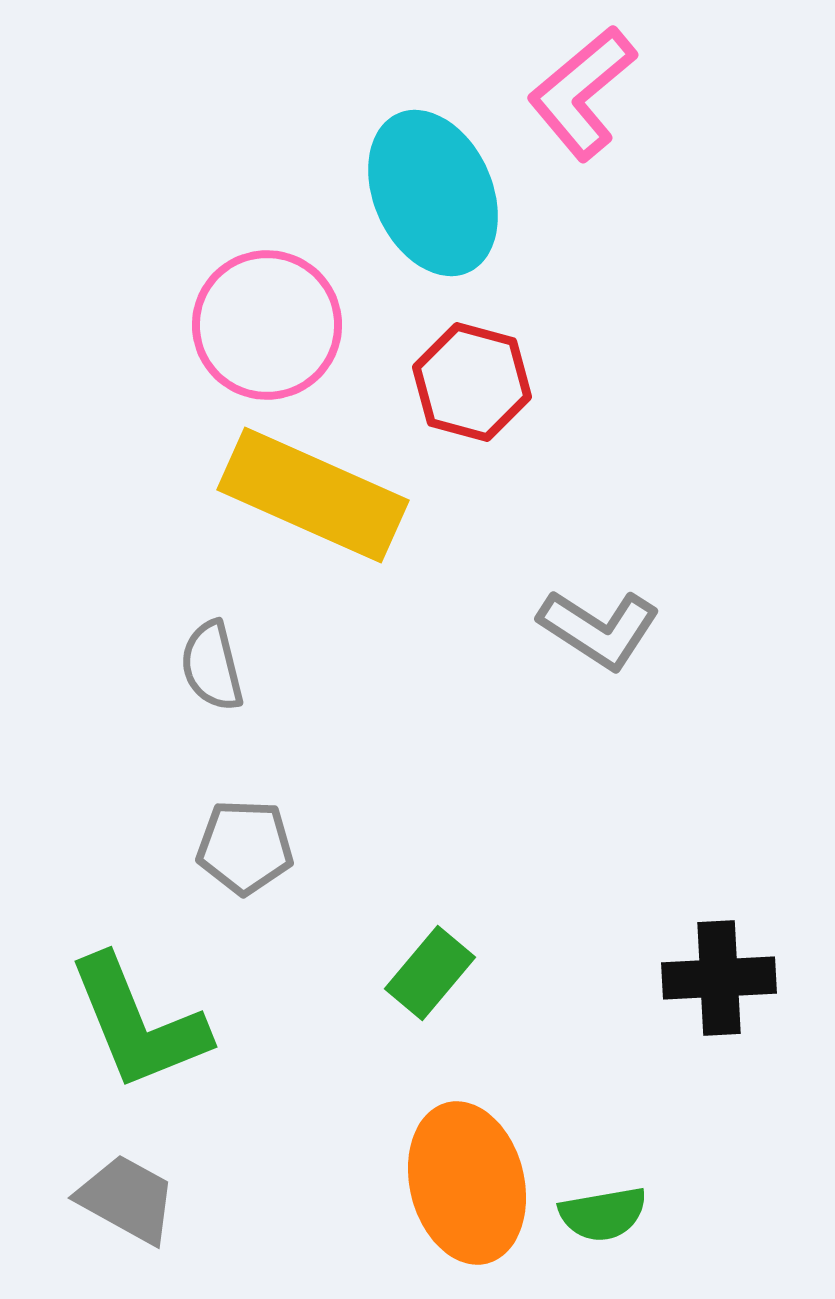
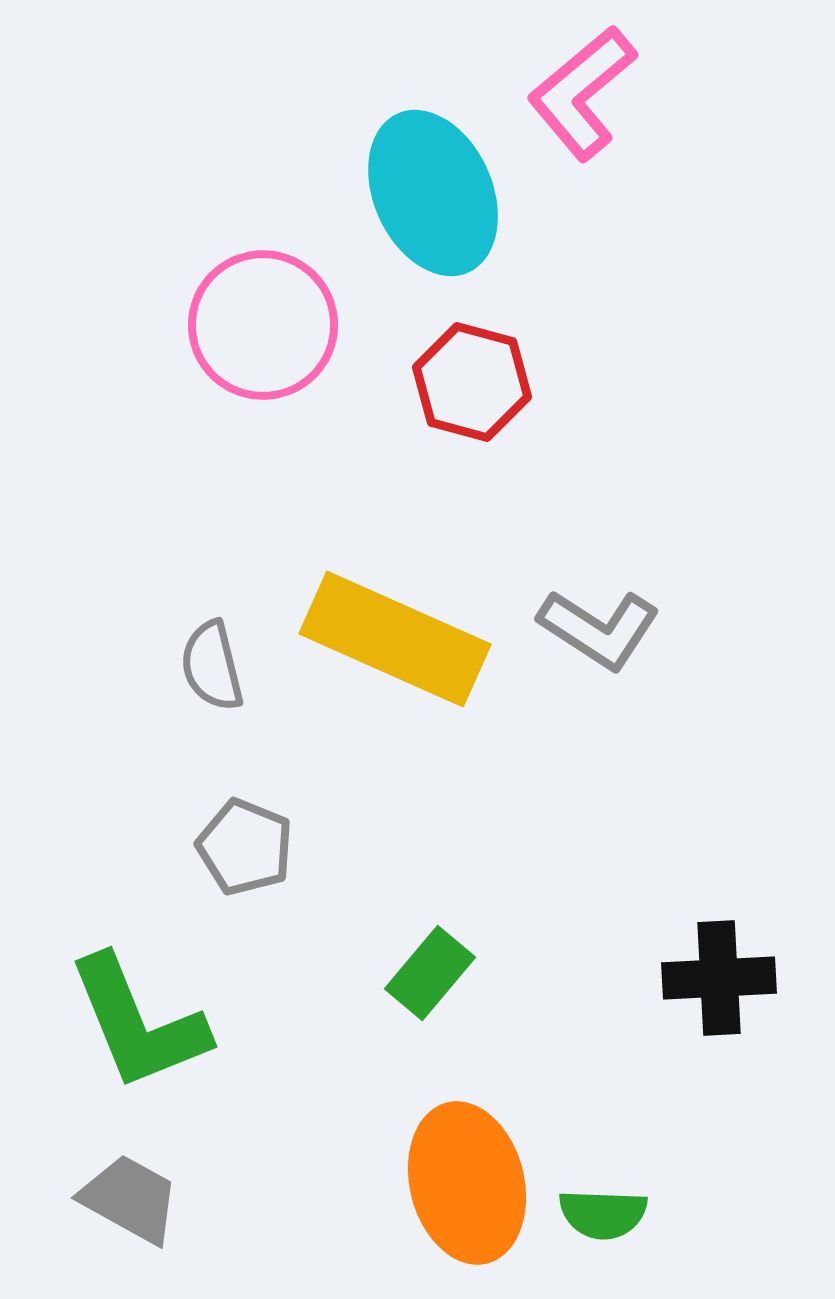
pink circle: moved 4 px left
yellow rectangle: moved 82 px right, 144 px down
gray pentagon: rotated 20 degrees clockwise
gray trapezoid: moved 3 px right
green semicircle: rotated 12 degrees clockwise
